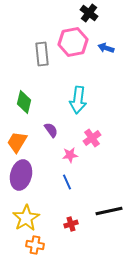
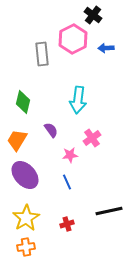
black cross: moved 4 px right, 2 px down
pink hexagon: moved 3 px up; rotated 16 degrees counterclockwise
blue arrow: rotated 21 degrees counterclockwise
green diamond: moved 1 px left
orange trapezoid: moved 2 px up
purple ellipse: moved 4 px right; rotated 56 degrees counterclockwise
red cross: moved 4 px left
orange cross: moved 9 px left, 2 px down; rotated 18 degrees counterclockwise
